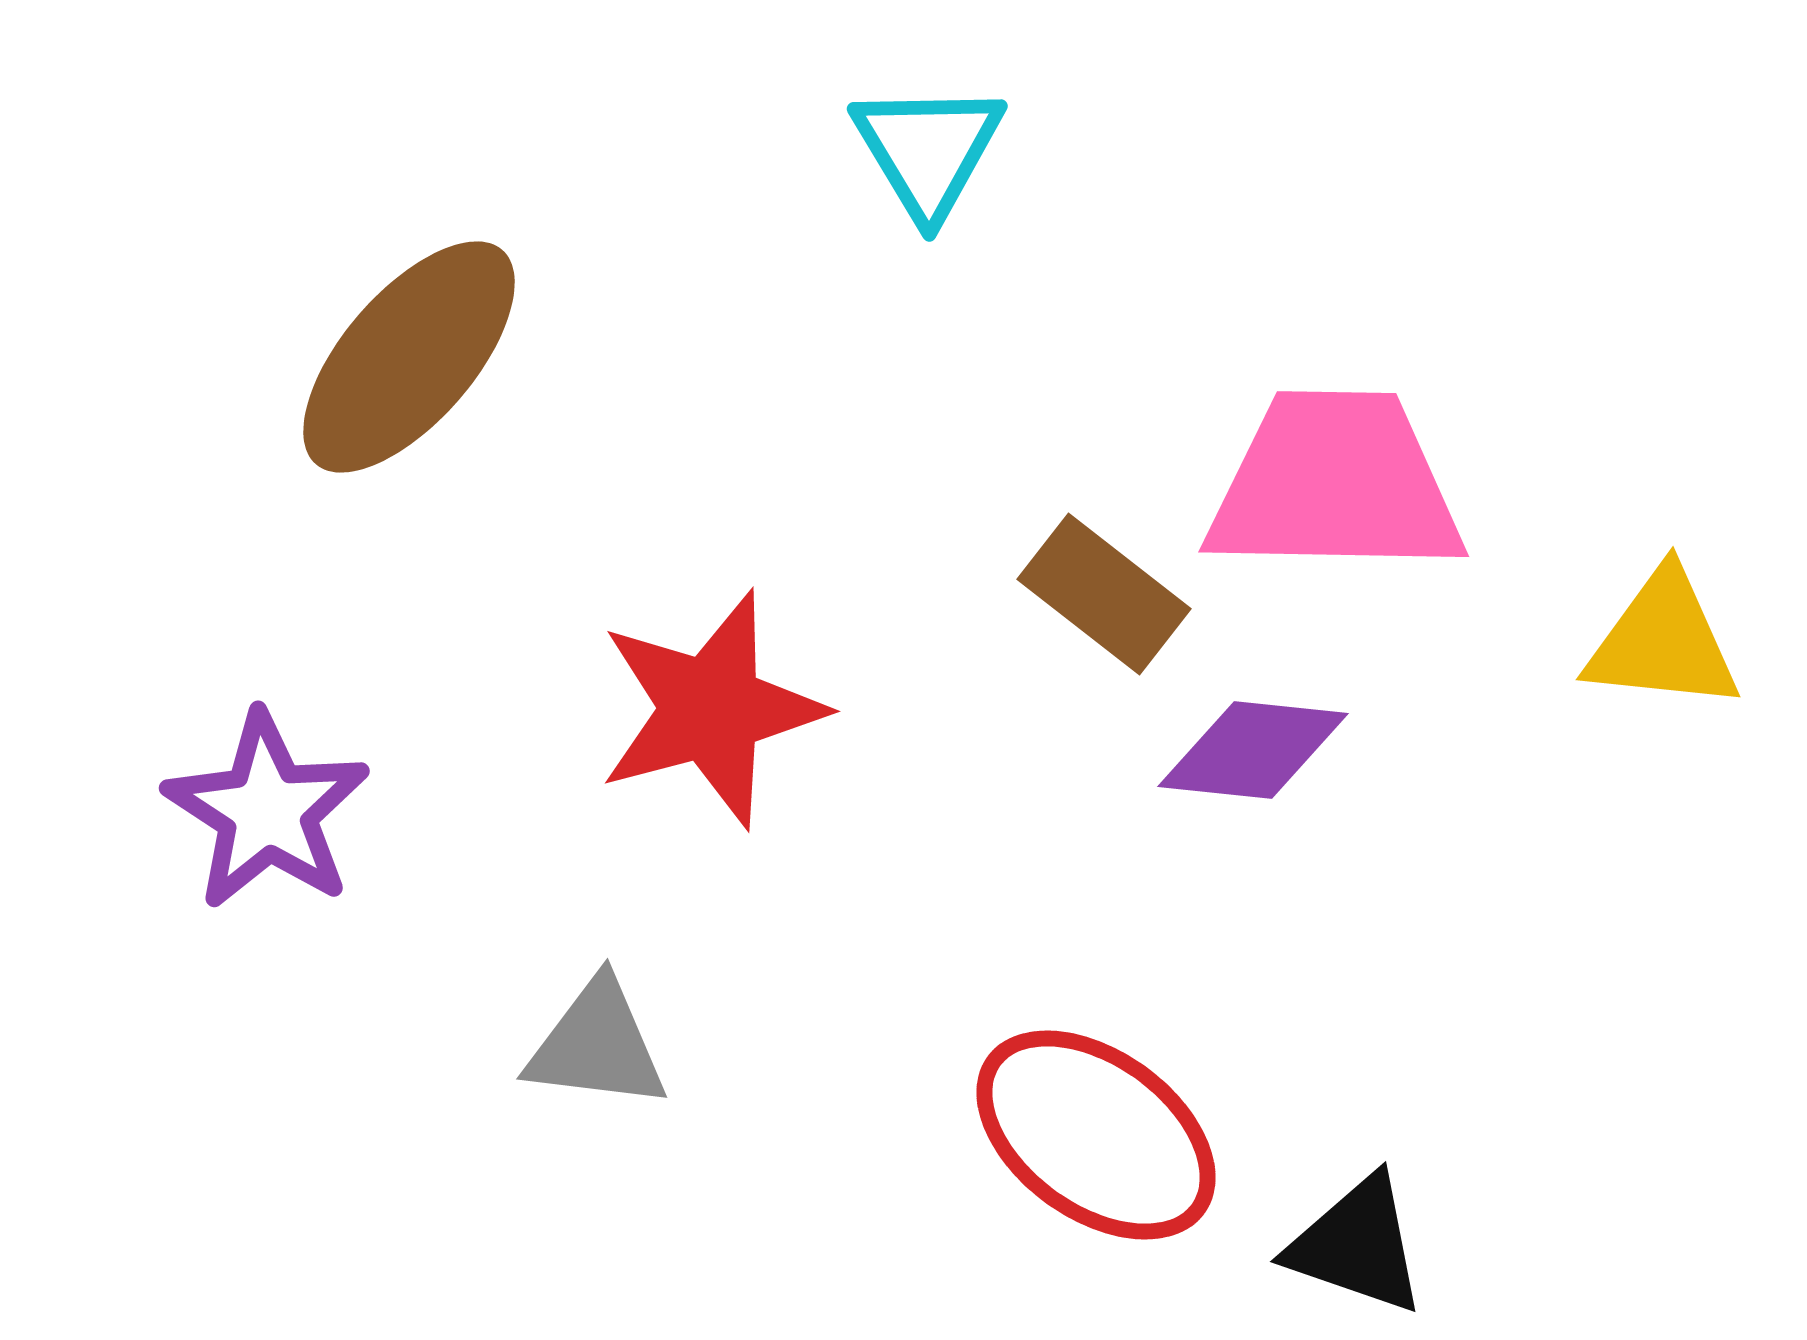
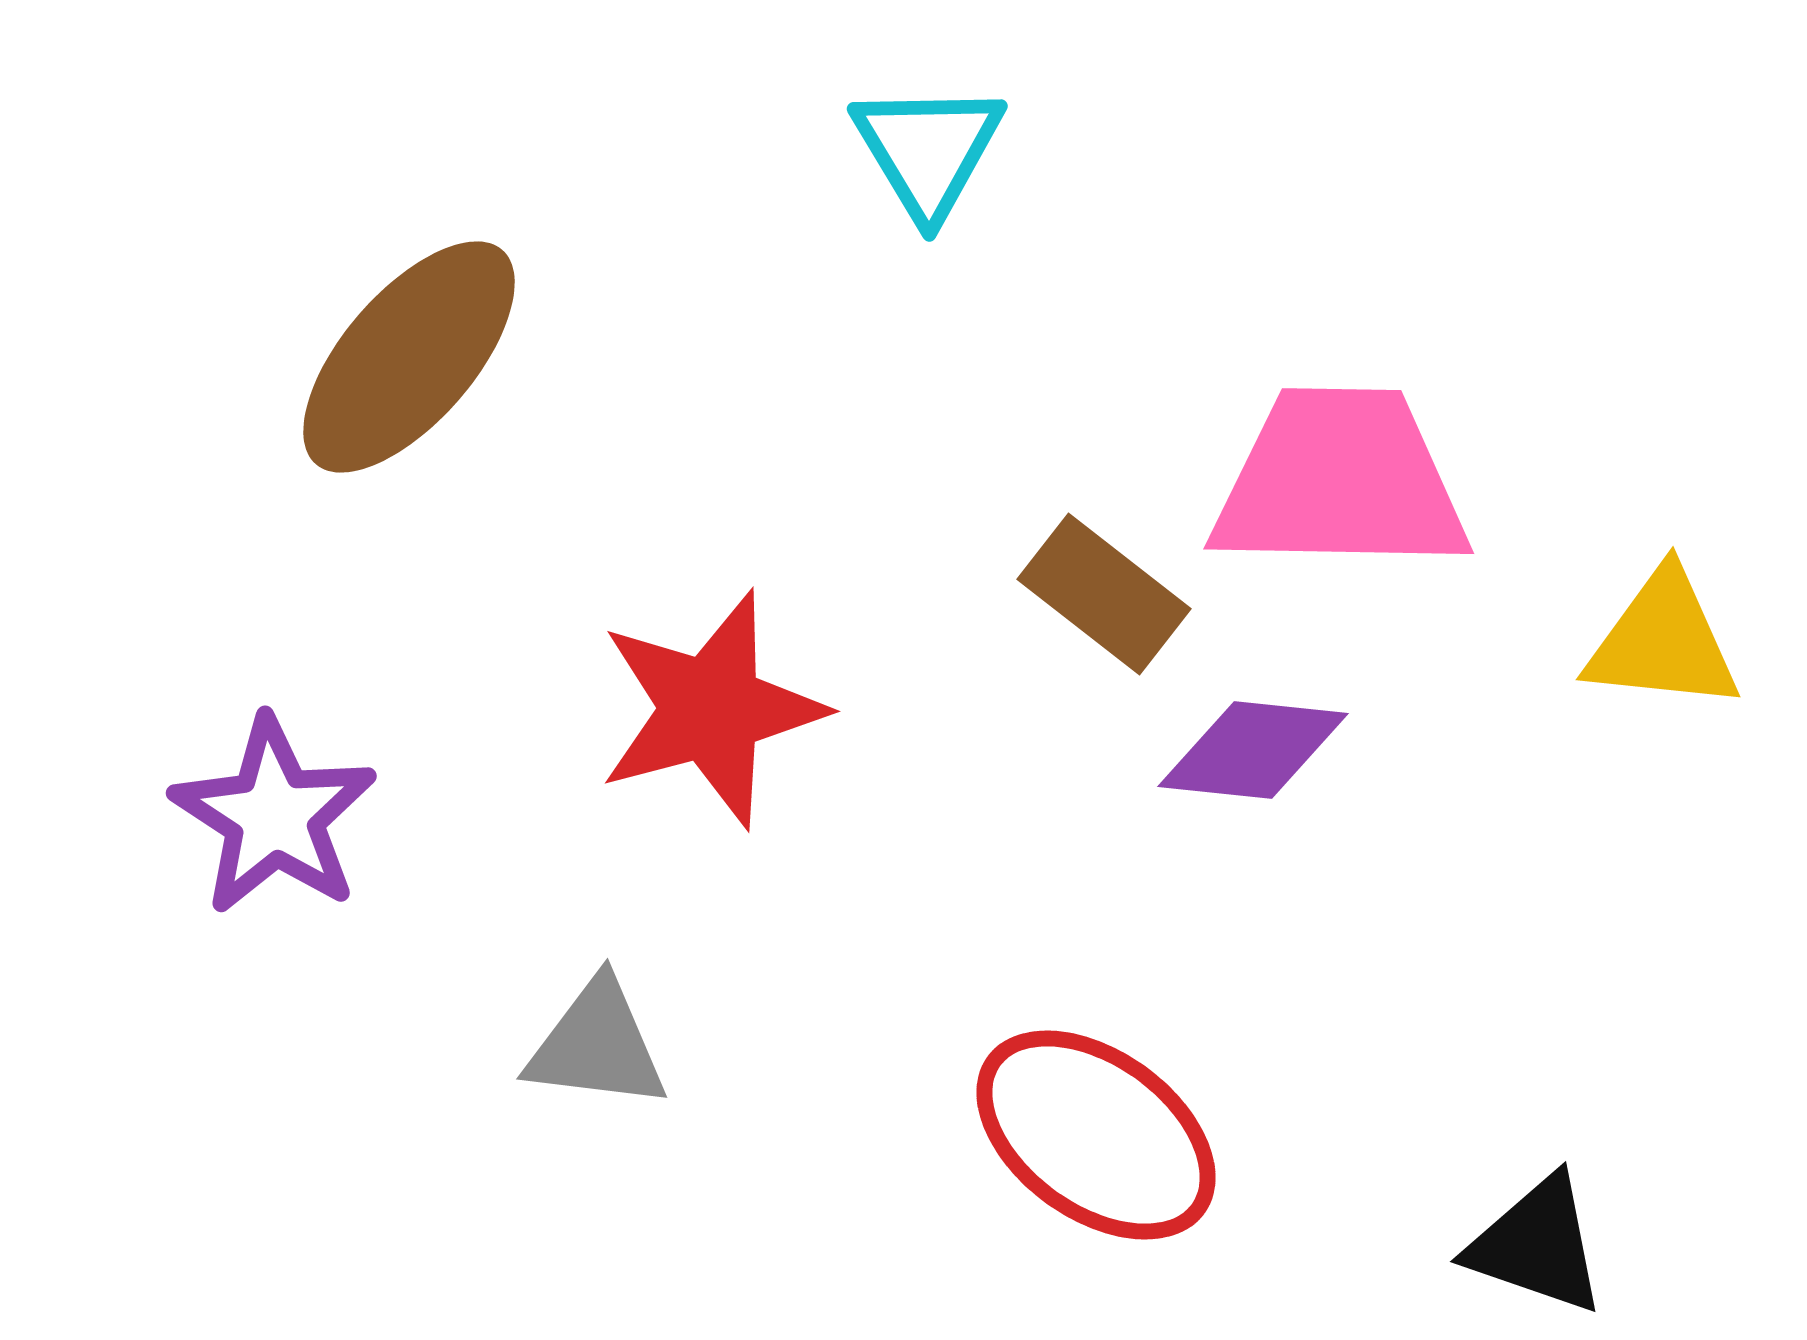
pink trapezoid: moved 5 px right, 3 px up
purple star: moved 7 px right, 5 px down
black triangle: moved 180 px right
